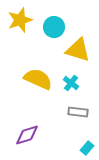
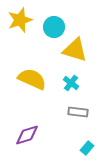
yellow triangle: moved 3 px left
yellow semicircle: moved 6 px left
